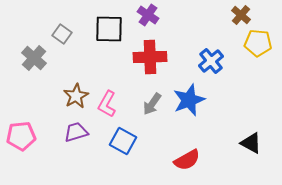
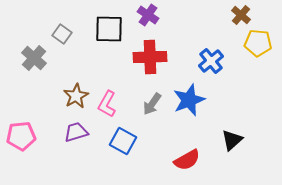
black triangle: moved 19 px left, 3 px up; rotated 50 degrees clockwise
